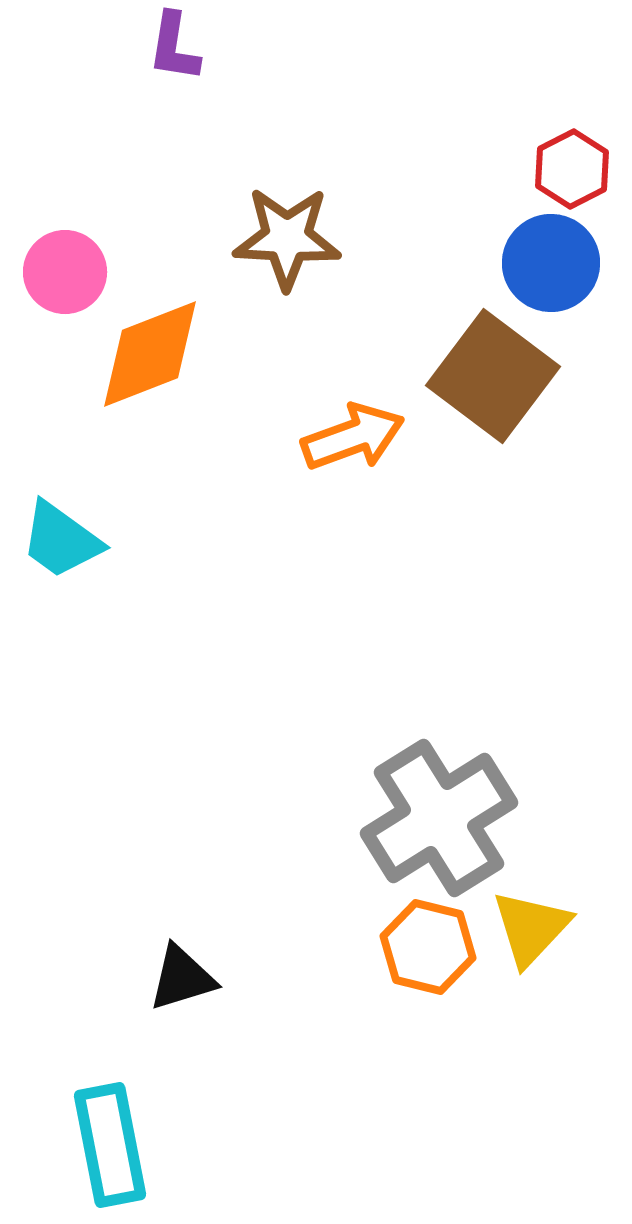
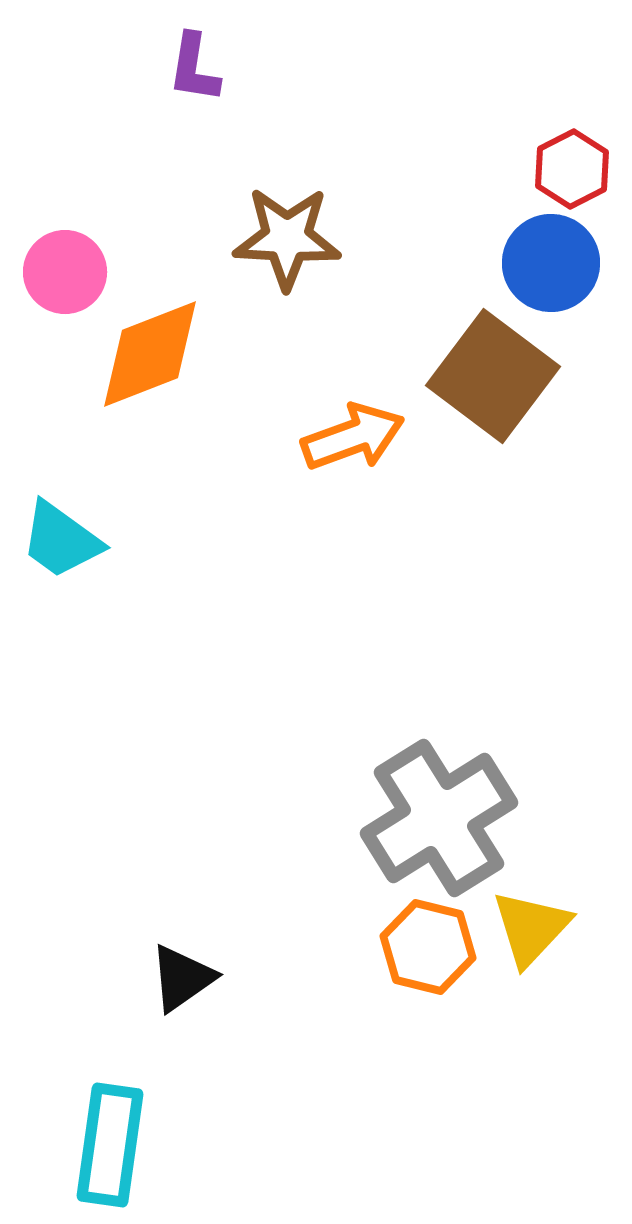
purple L-shape: moved 20 px right, 21 px down
black triangle: rotated 18 degrees counterclockwise
cyan rectangle: rotated 19 degrees clockwise
